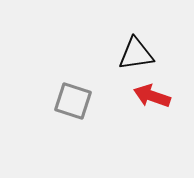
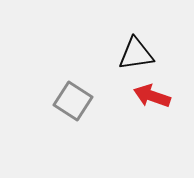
gray square: rotated 15 degrees clockwise
